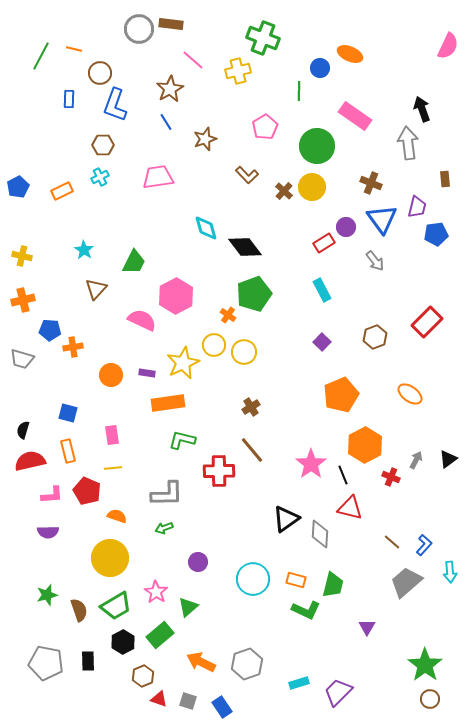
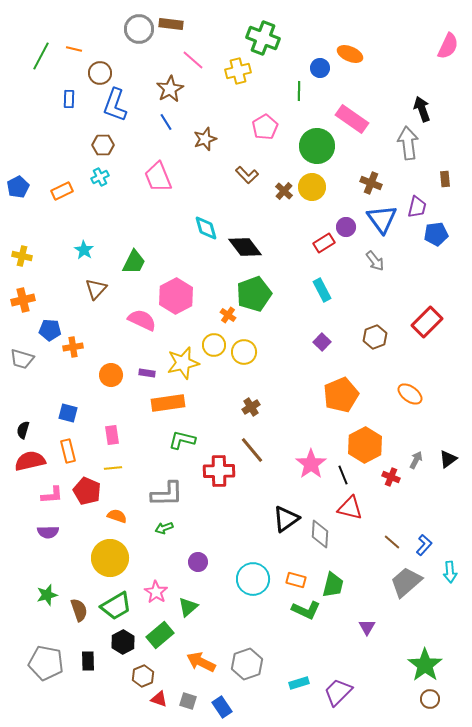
pink rectangle at (355, 116): moved 3 px left, 3 px down
pink trapezoid at (158, 177): rotated 104 degrees counterclockwise
yellow star at (183, 363): rotated 12 degrees clockwise
